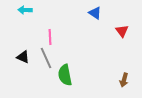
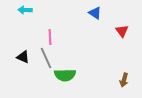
green semicircle: rotated 80 degrees counterclockwise
